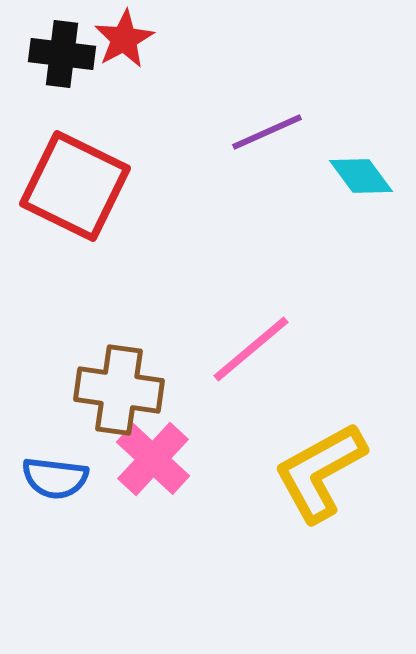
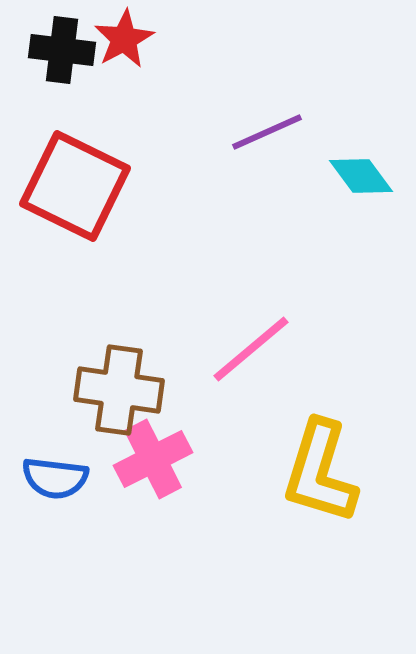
black cross: moved 4 px up
pink cross: rotated 20 degrees clockwise
yellow L-shape: rotated 44 degrees counterclockwise
